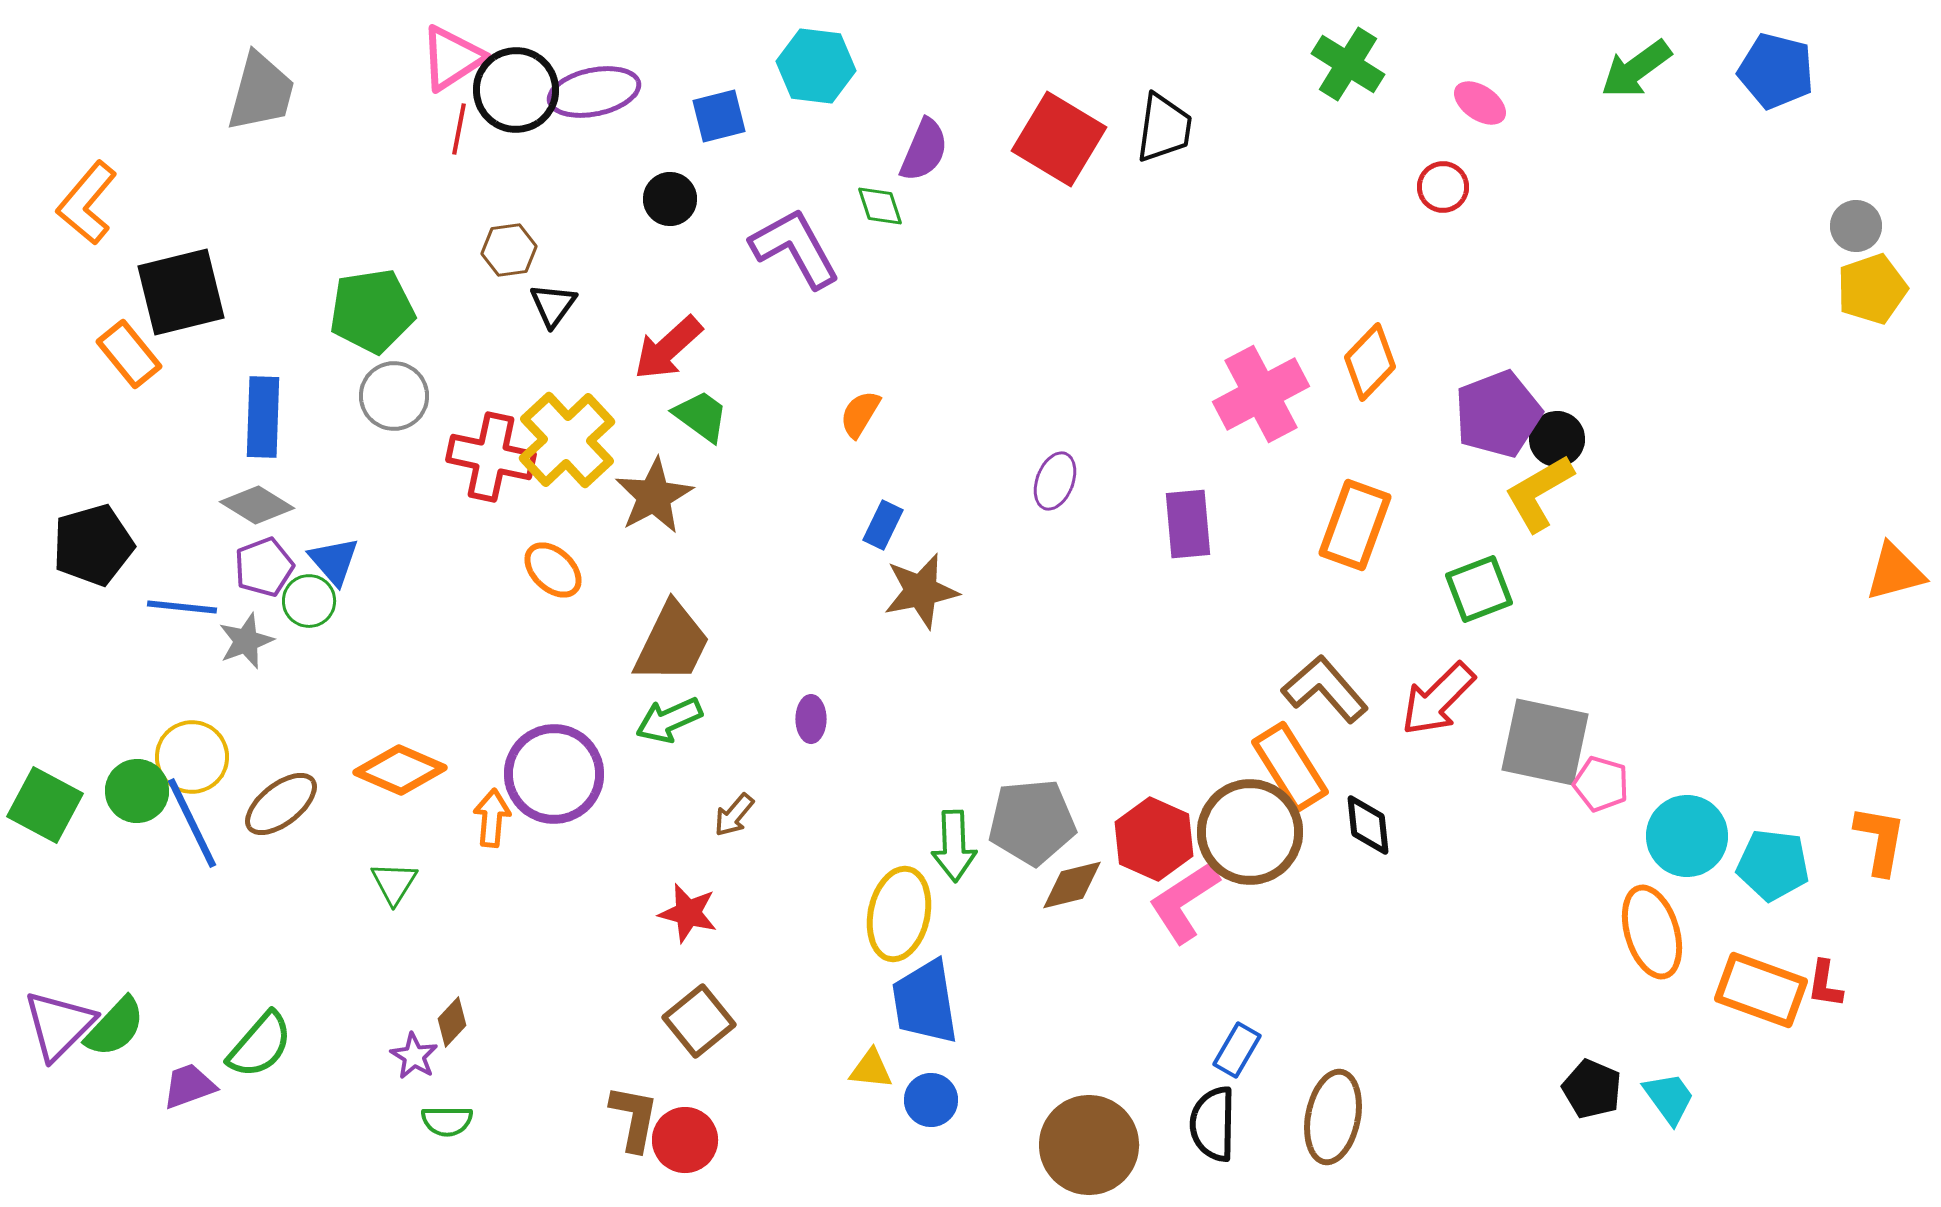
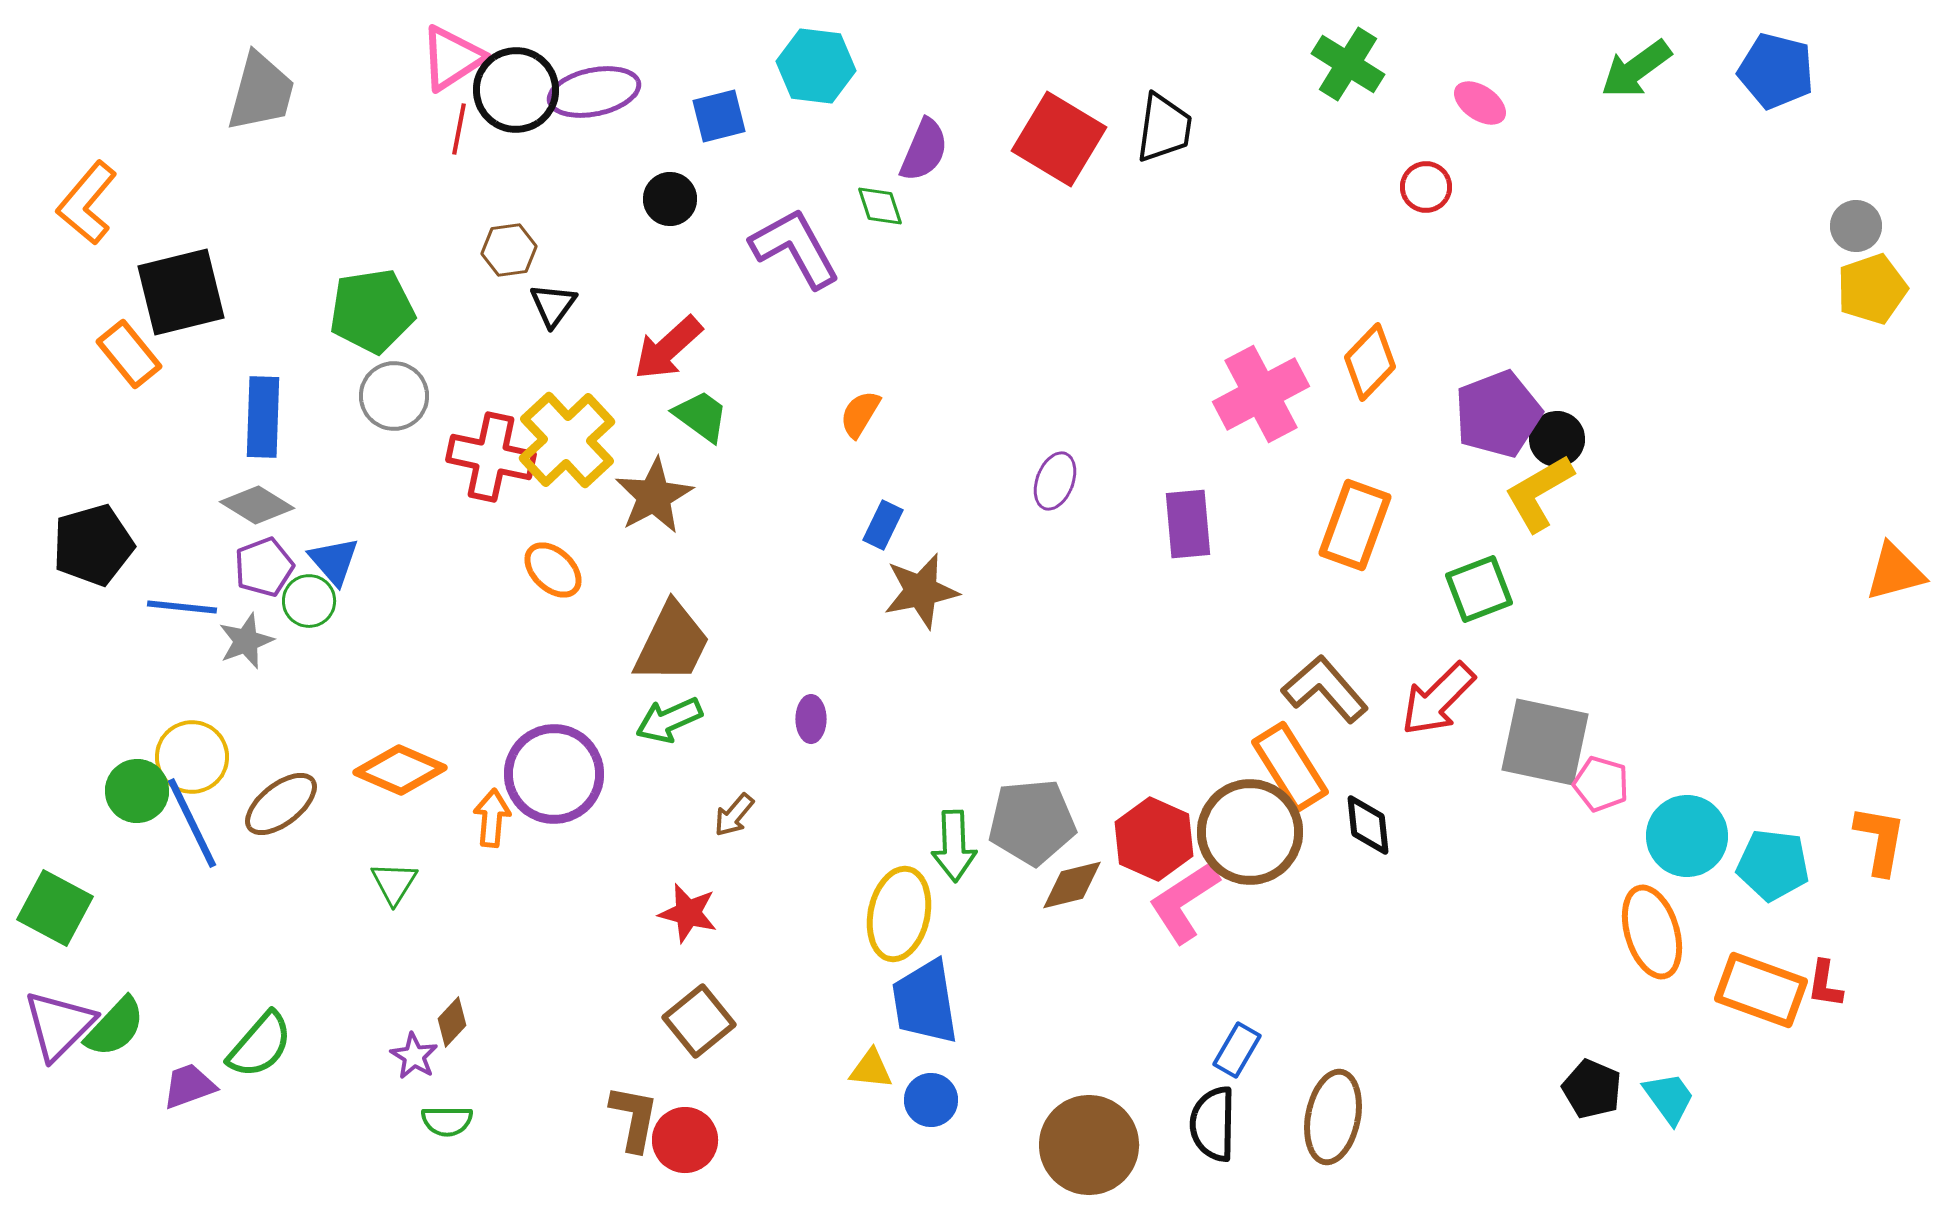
red circle at (1443, 187): moved 17 px left
green square at (45, 805): moved 10 px right, 103 px down
